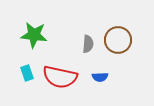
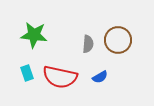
blue semicircle: rotated 28 degrees counterclockwise
